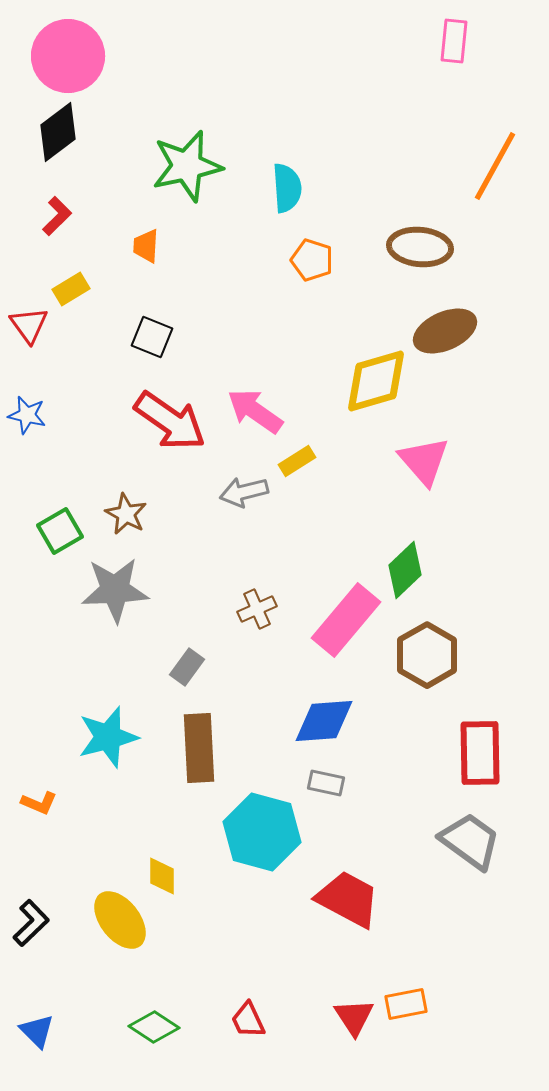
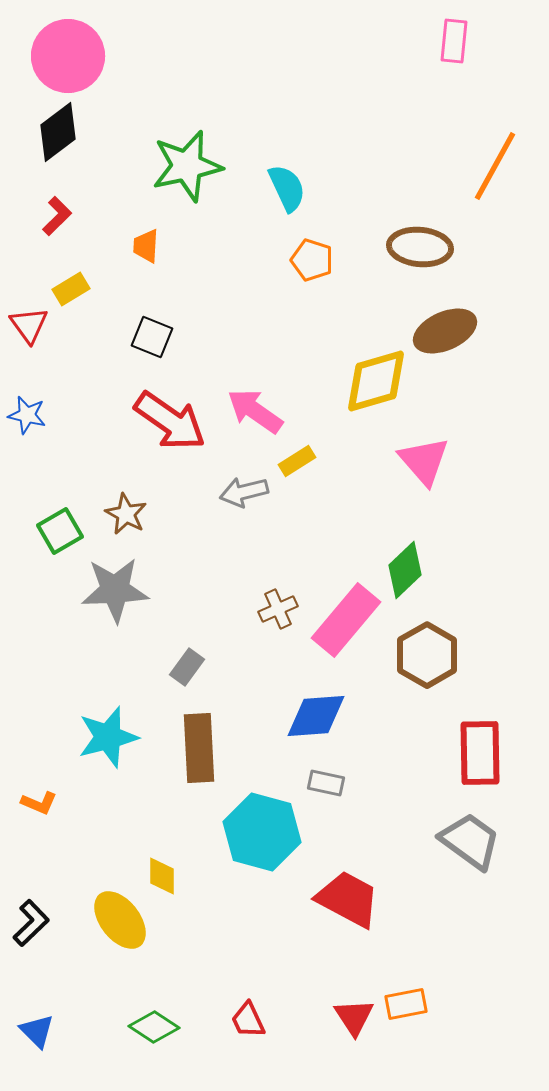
cyan semicircle at (287, 188): rotated 21 degrees counterclockwise
brown cross at (257, 609): moved 21 px right
blue diamond at (324, 721): moved 8 px left, 5 px up
